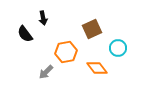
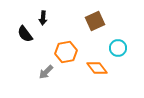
black arrow: rotated 16 degrees clockwise
brown square: moved 3 px right, 8 px up
